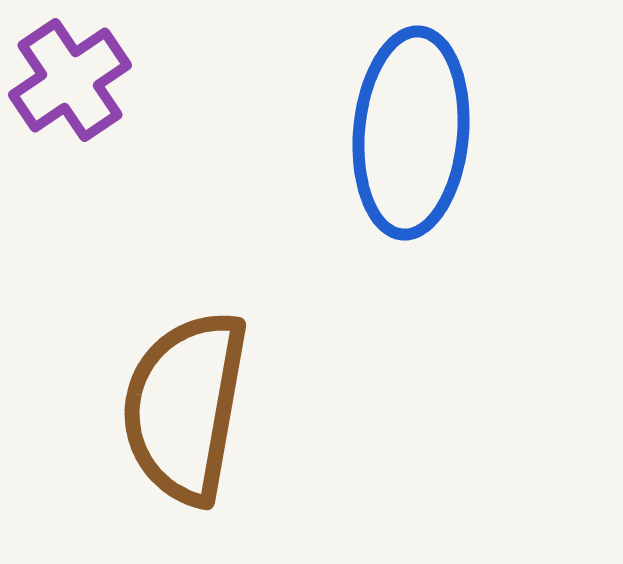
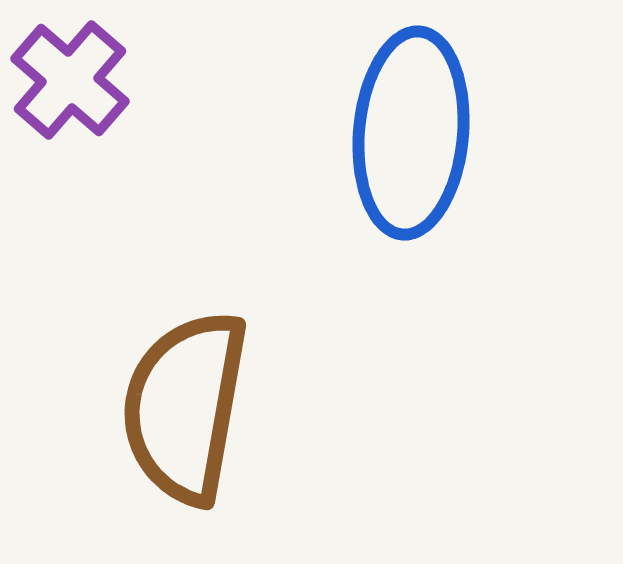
purple cross: rotated 15 degrees counterclockwise
